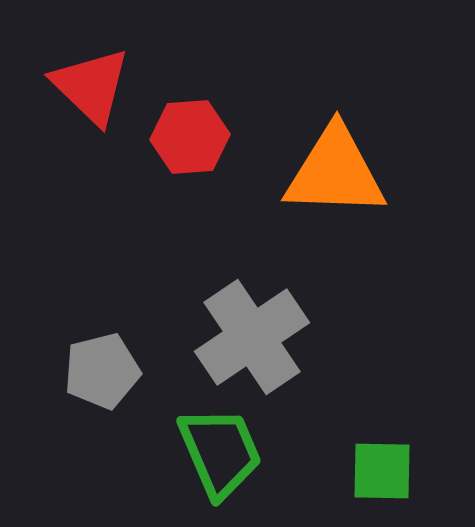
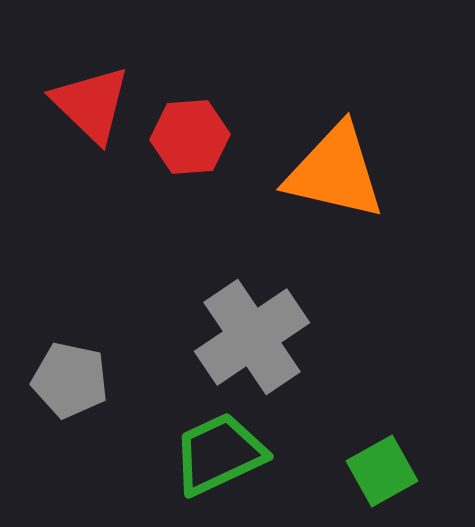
red triangle: moved 18 px down
orange triangle: rotated 11 degrees clockwise
gray pentagon: moved 32 px left, 9 px down; rotated 26 degrees clockwise
green trapezoid: moved 1 px left, 2 px down; rotated 92 degrees counterclockwise
green square: rotated 30 degrees counterclockwise
